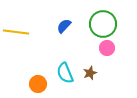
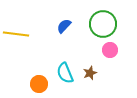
yellow line: moved 2 px down
pink circle: moved 3 px right, 2 px down
orange circle: moved 1 px right
